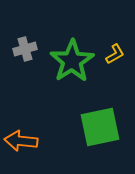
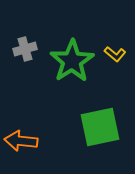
yellow L-shape: rotated 70 degrees clockwise
